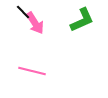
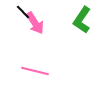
green L-shape: rotated 148 degrees clockwise
pink line: moved 3 px right
